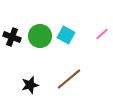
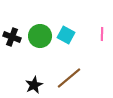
pink line: rotated 48 degrees counterclockwise
brown line: moved 1 px up
black star: moved 4 px right; rotated 12 degrees counterclockwise
